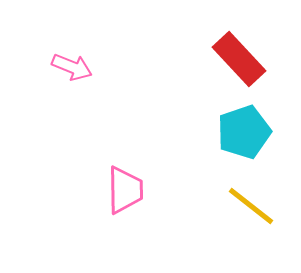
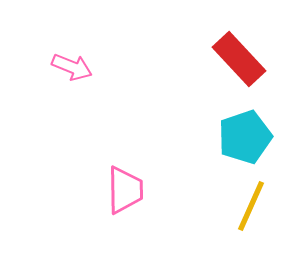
cyan pentagon: moved 1 px right, 5 px down
yellow line: rotated 76 degrees clockwise
